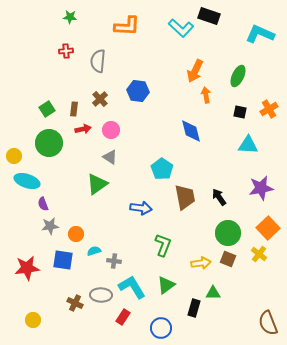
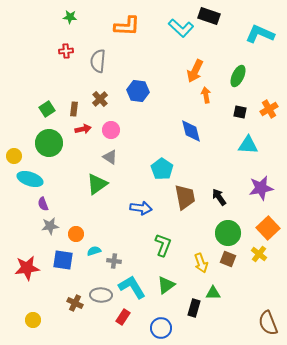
cyan ellipse at (27, 181): moved 3 px right, 2 px up
yellow arrow at (201, 263): rotated 78 degrees clockwise
